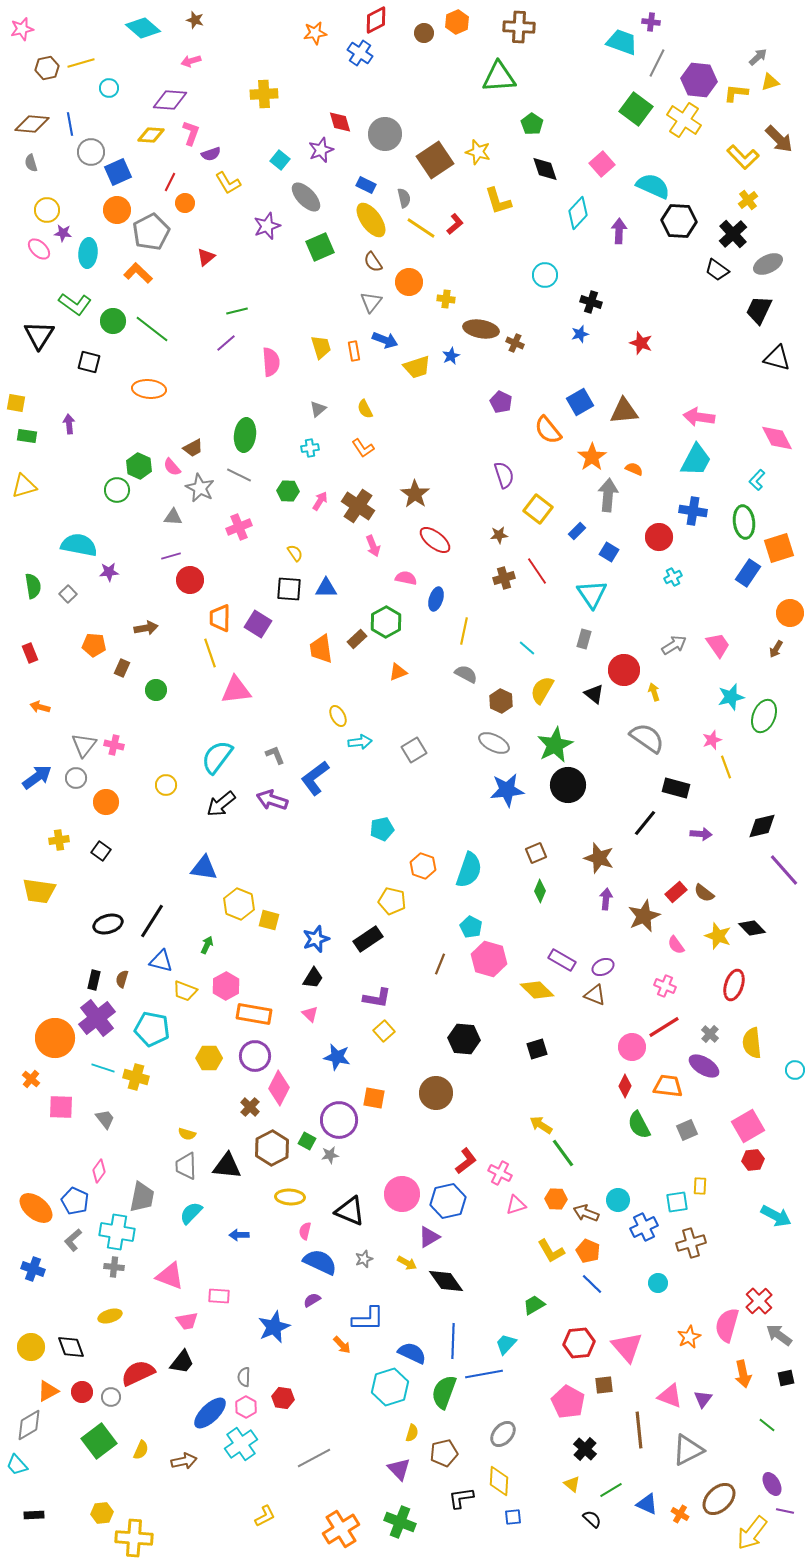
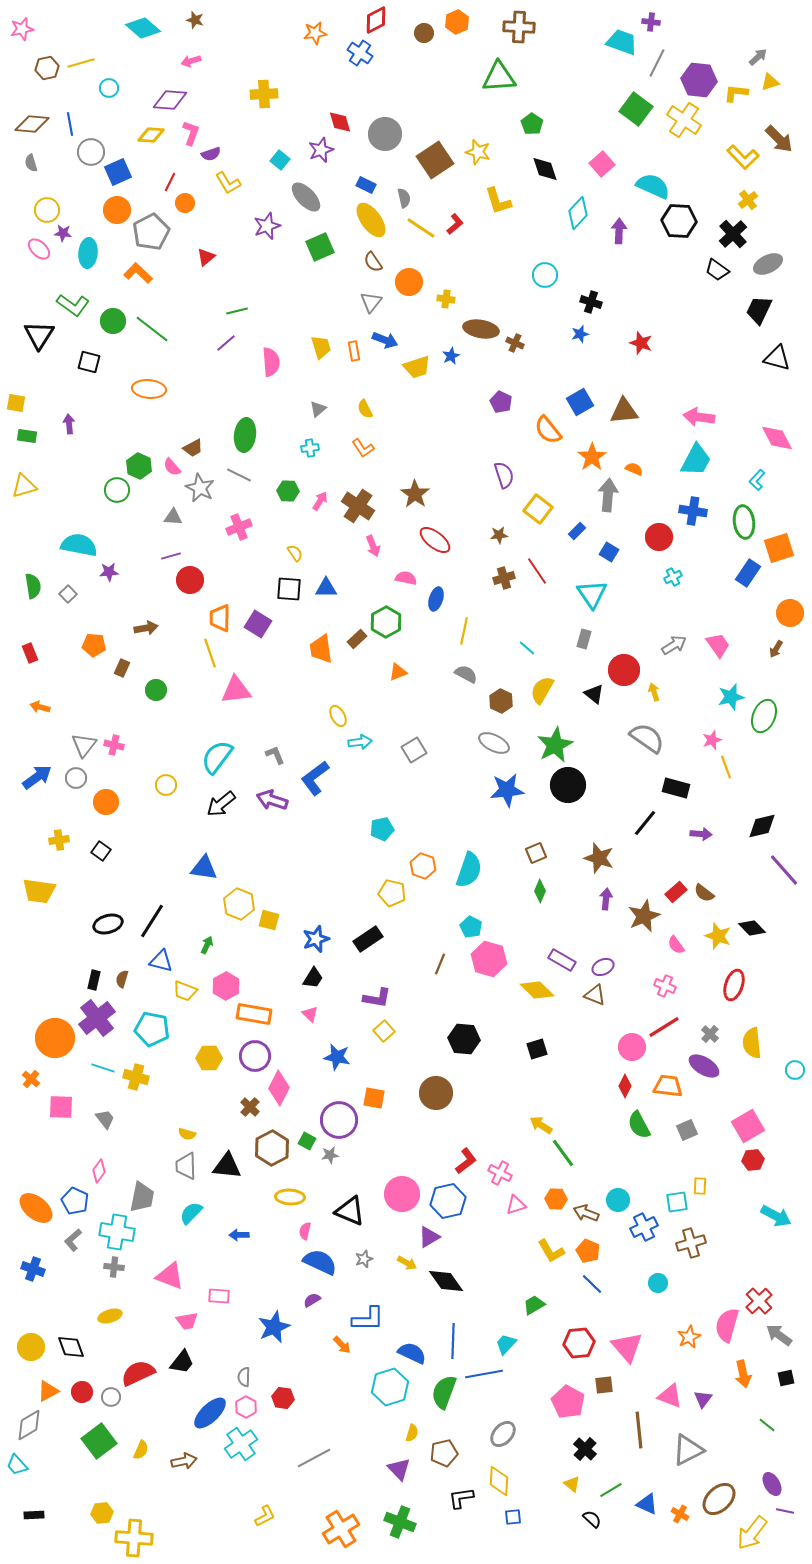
green L-shape at (75, 304): moved 2 px left, 1 px down
yellow pentagon at (392, 901): moved 8 px up
